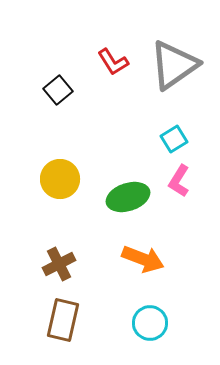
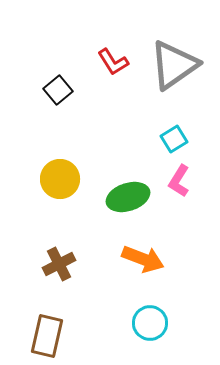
brown rectangle: moved 16 px left, 16 px down
